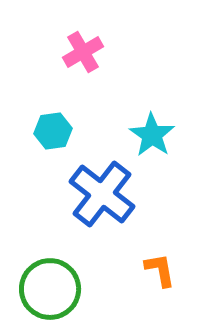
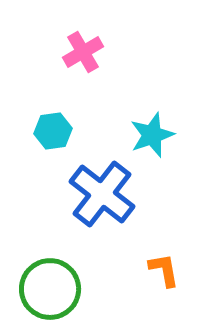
cyan star: rotated 18 degrees clockwise
orange L-shape: moved 4 px right
